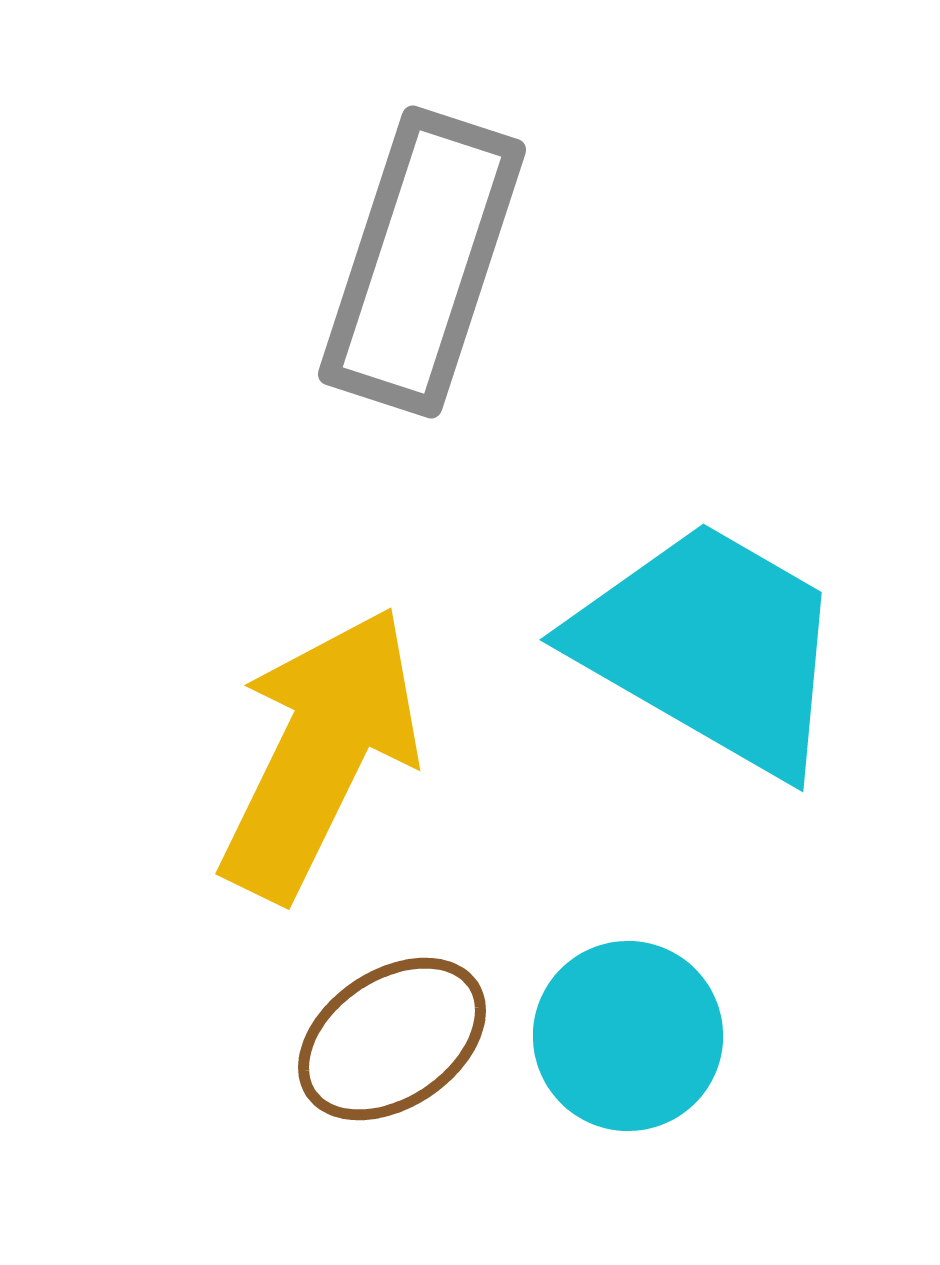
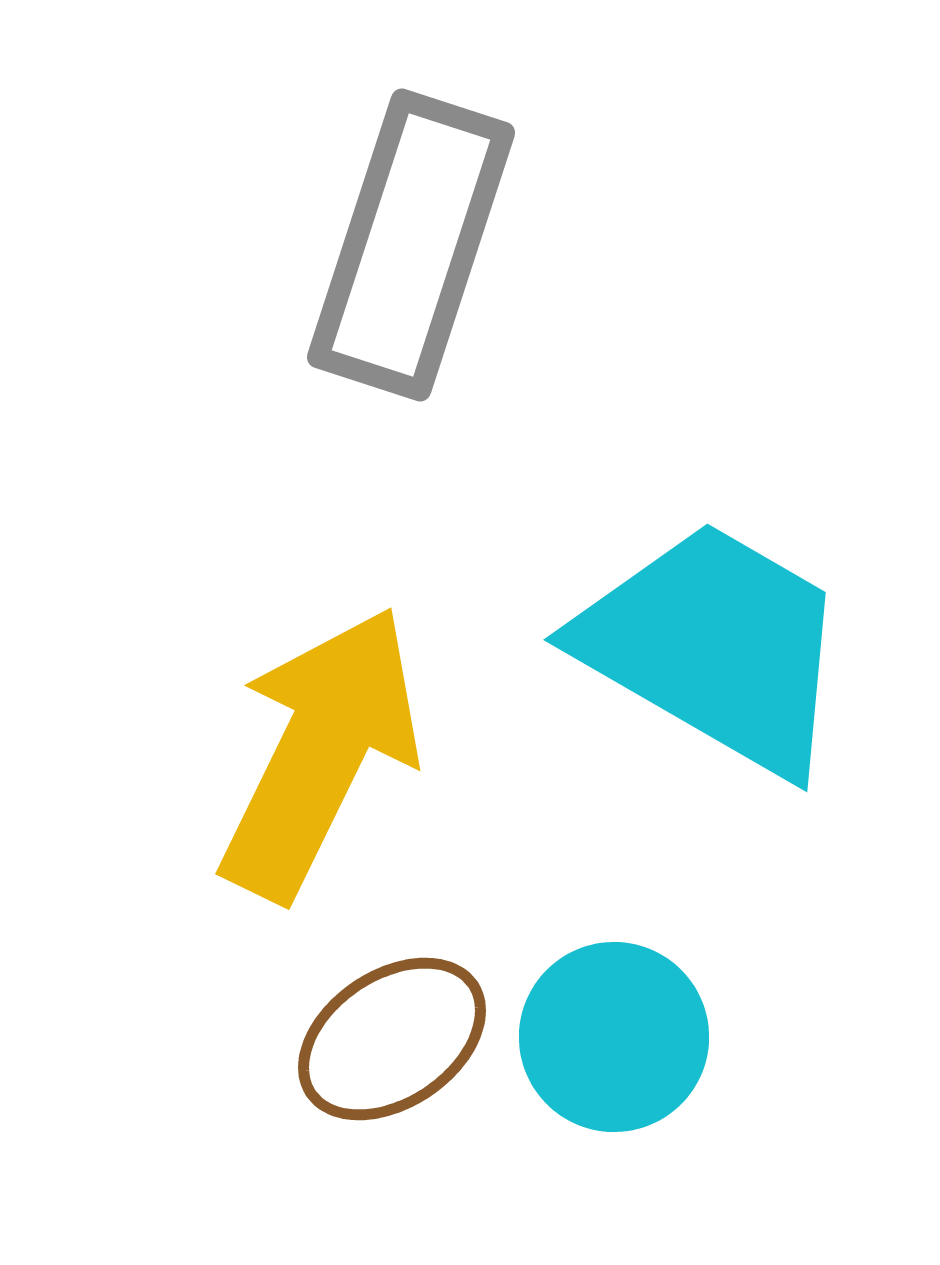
gray rectangle: moved 11 px left, 17 px up
cyan trapezoid: moved 4 px right
cyan circle: moved 14 px left, 1 px down
